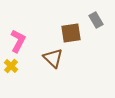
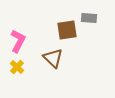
gray rectangle: moved 7 px left, 2 px up; rotated 56 degrees counterclockwise
brown square: moved 4 px left, 3 px up
yellow cross: moved 6 px right, 1 px down
